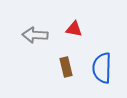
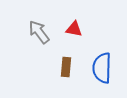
gray arrow: moved 4 px right, 3 px up; rotated 50 degrees clockwise
brown rectangle: rotated 18 degrees clockwise
